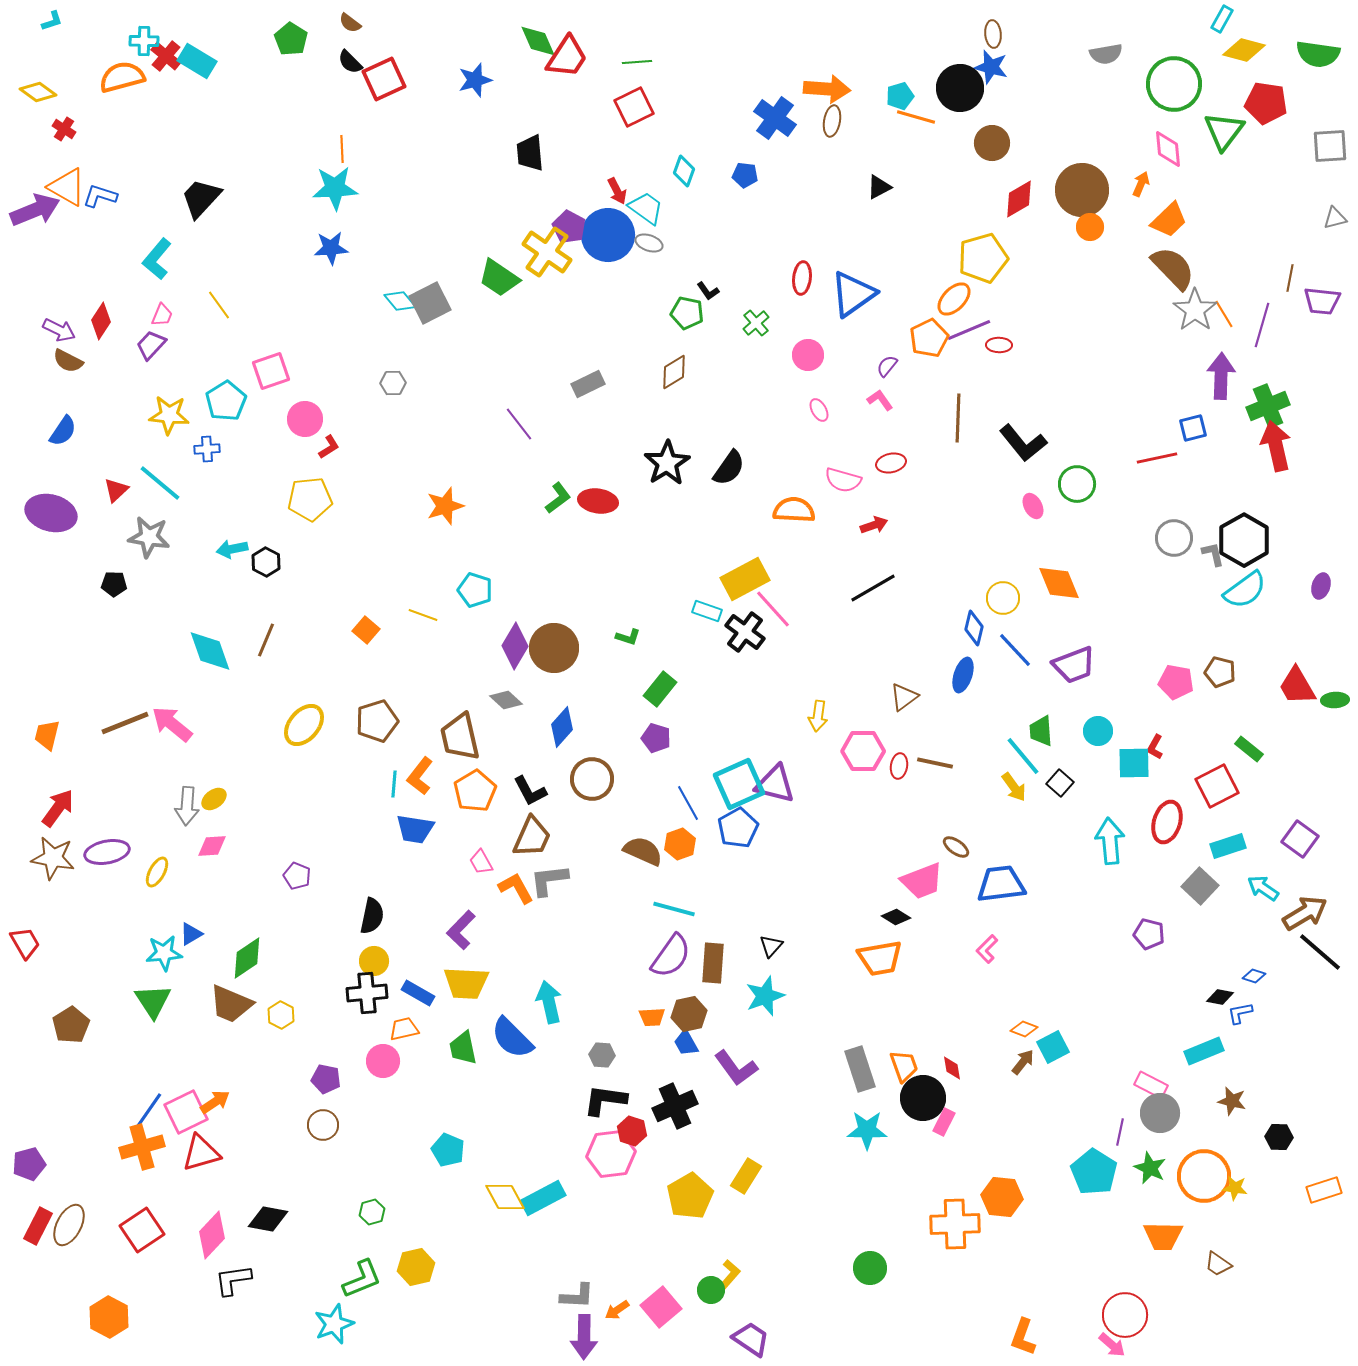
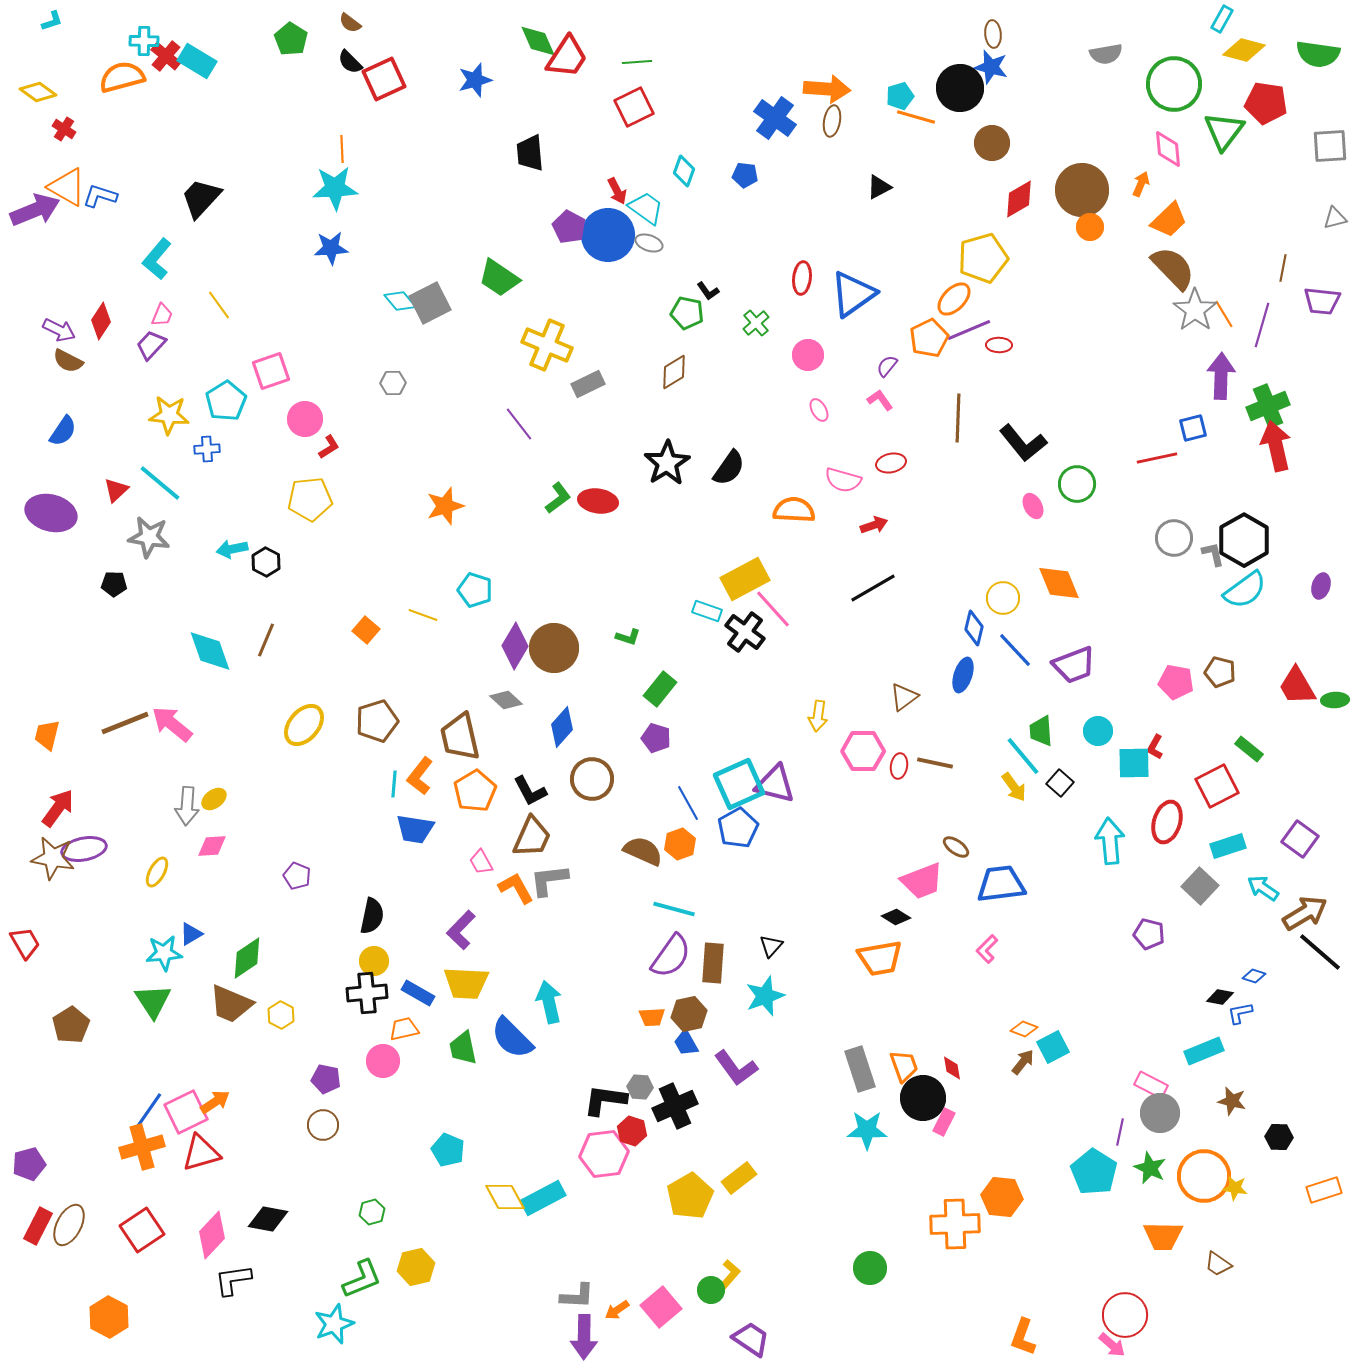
yellow cross at (547, 252): moved 93 px down; rotated 12 degrees counterclockwise
brown line at (1290, 278): moved 7 px left, 10 px up
purple ellipse at (107, 852): moved 23 px left, 3 px up
gray hexagon at (602, 1055): moved 38 px right, 32 px down
pink hexagon at (611, 1154): moved 7 px left
yellow rectangle at (746, 1176): moved 7 px left, 2 px down; rotated 20 degrees clockwise
